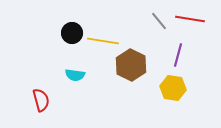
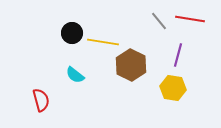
yellow line: moved 1 px down
cyan semicircle: rotated 30 degrees clockwise
